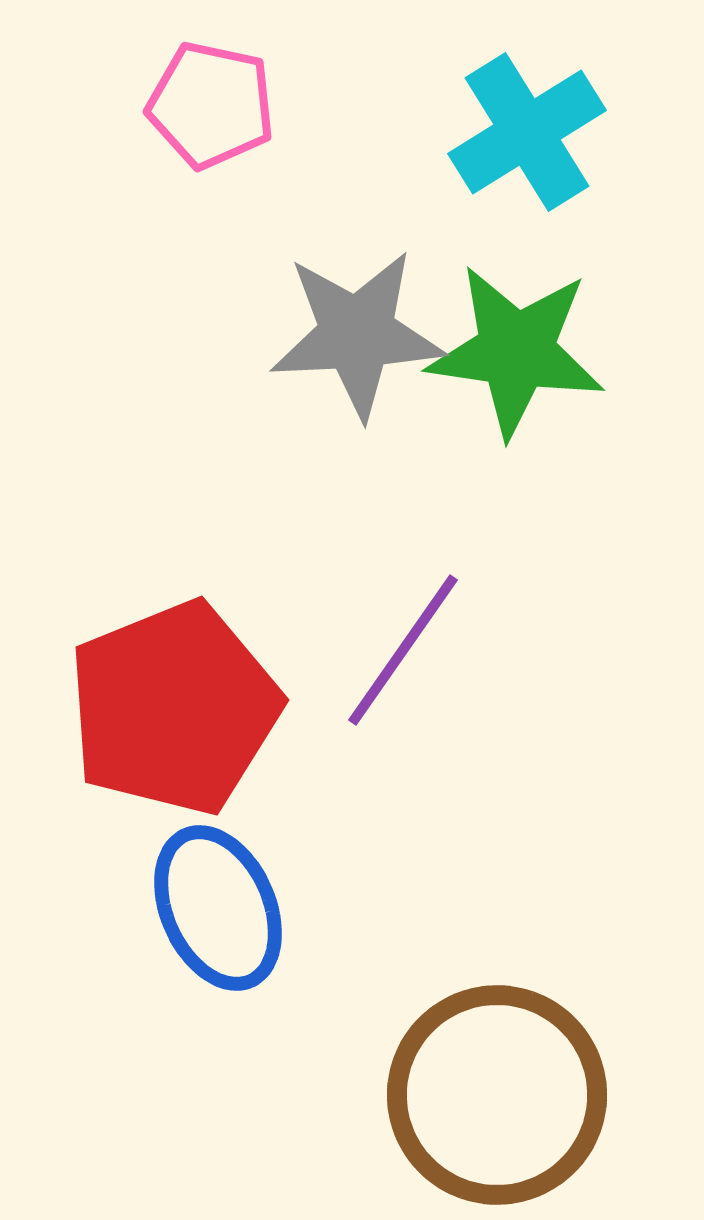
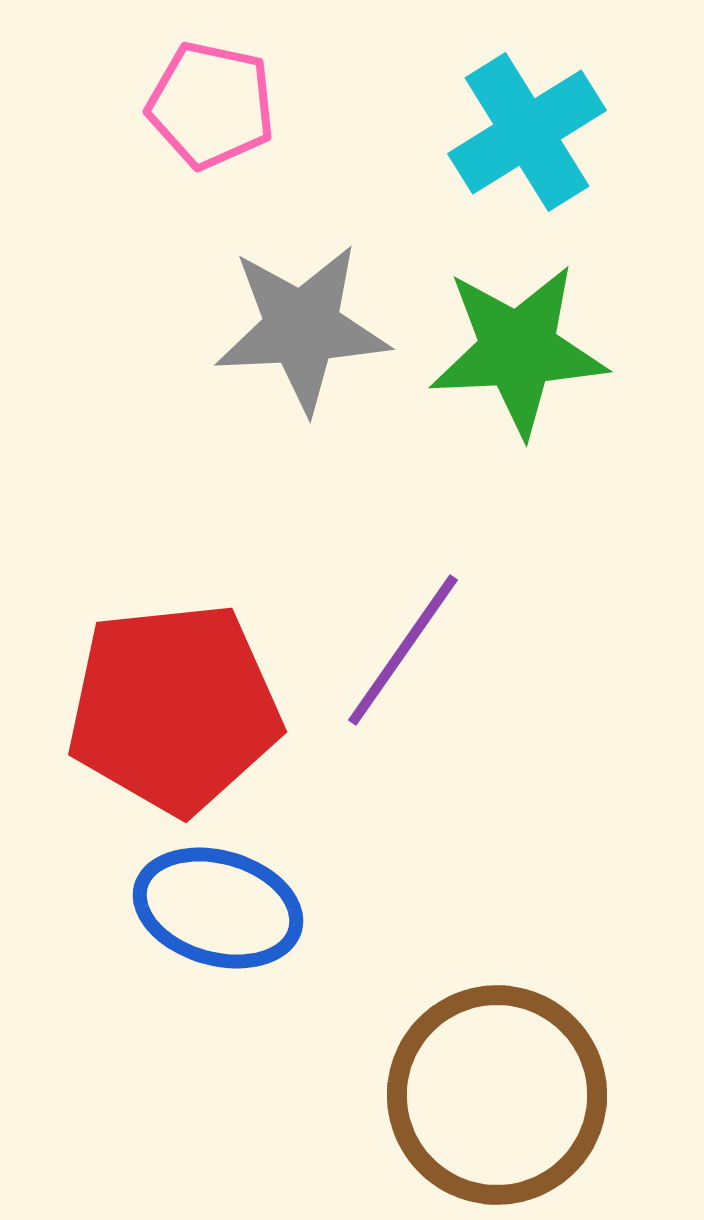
gray star: moved 55 px left, 6 px up
green star: moved 2 px right, 1 px up; rotated 11 degrees counterclockwise
red pentagon: rotated 16 degrees clockwise
blue ellipse: rotated 50 degrees counterclockwise
